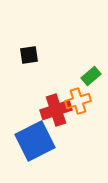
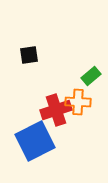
orange cross: moved 1 px down; rotated 20 degrees clockwise
